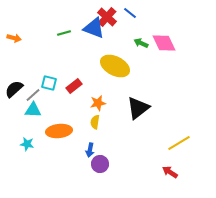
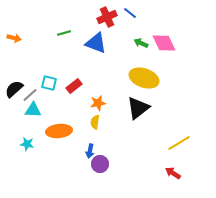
red cross: rotated 24 degrees clockwise
blue triangle: moved 2 px right, 15 px down
yellow ellipse: moved 29 px right, 12 px down; rotated 8 degrees counterclockwise
gray line: moved 3 px left
blue arrow: moved 1 px down
red arrow: moved 3 px right, 1 px down
